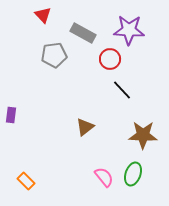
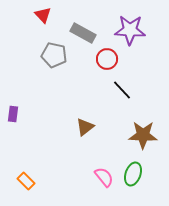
purple star: moved 1 px right
gray pentagon: rotated 20 degrees clockwise
red circle: moved 3 px left
purple rectangle: moved 2 px right, 1 px up
